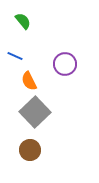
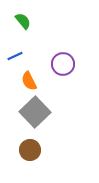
blue line: rotated 49 degrees counterclockwise
purple circle: moved 2 px left
